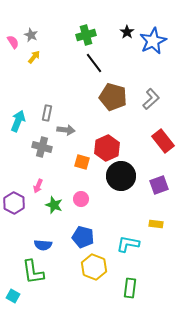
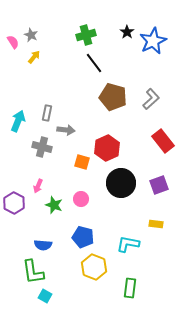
black circle: moved 7 px down
cyan square: moved 32 px right
